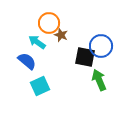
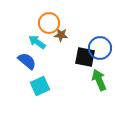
brown star: rotated 16 degrees counterclockwise
blue circle: moved 1 px left, 2 px down
